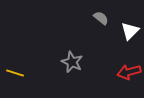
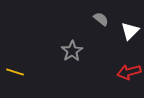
gray semicircle: moved 1 px down
gray star: moved 11 px up; rotated 15 degrees clockwise
yellow line: moved 1 px up
